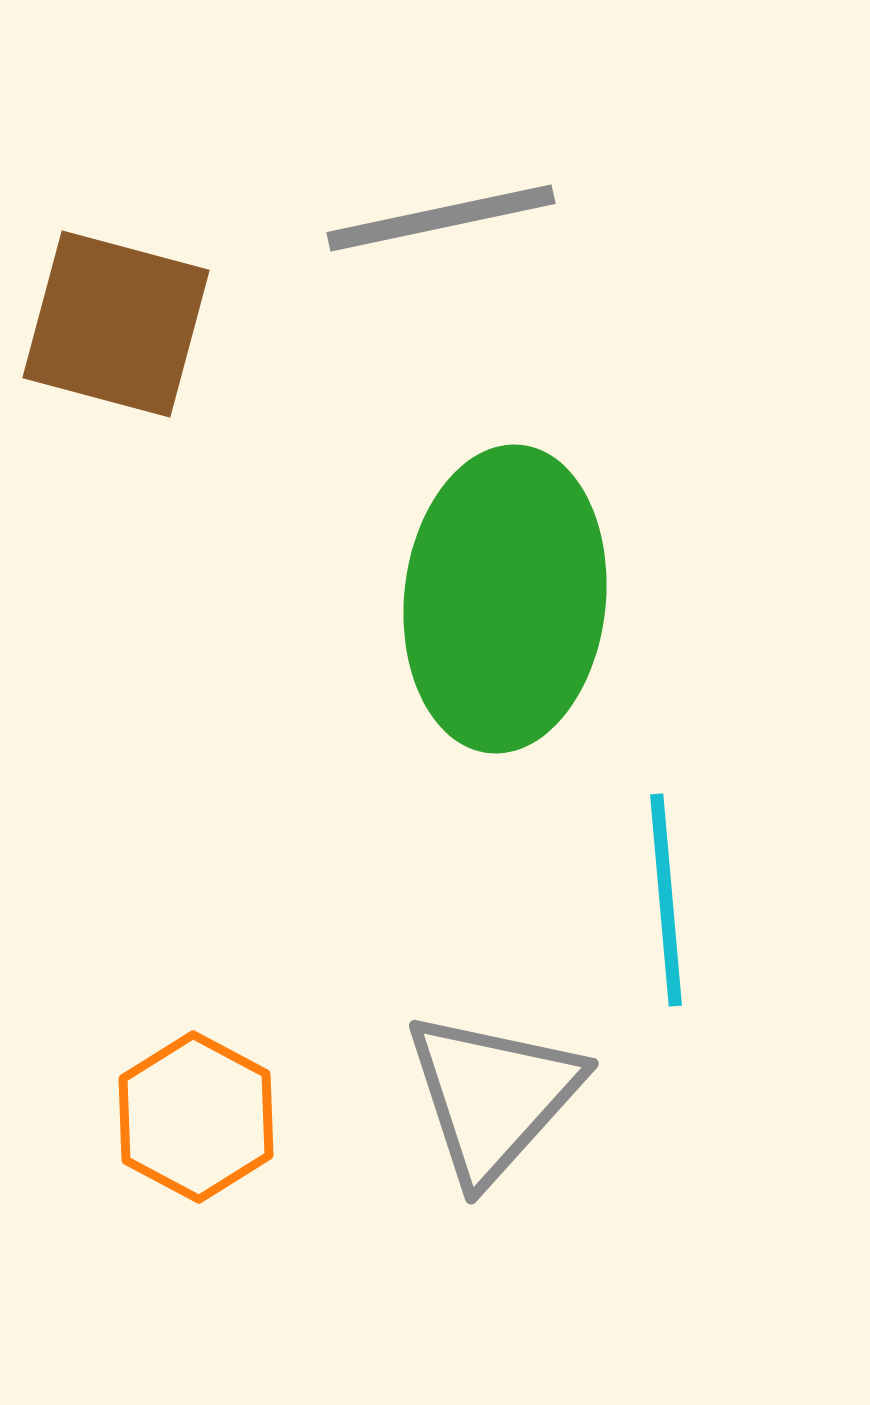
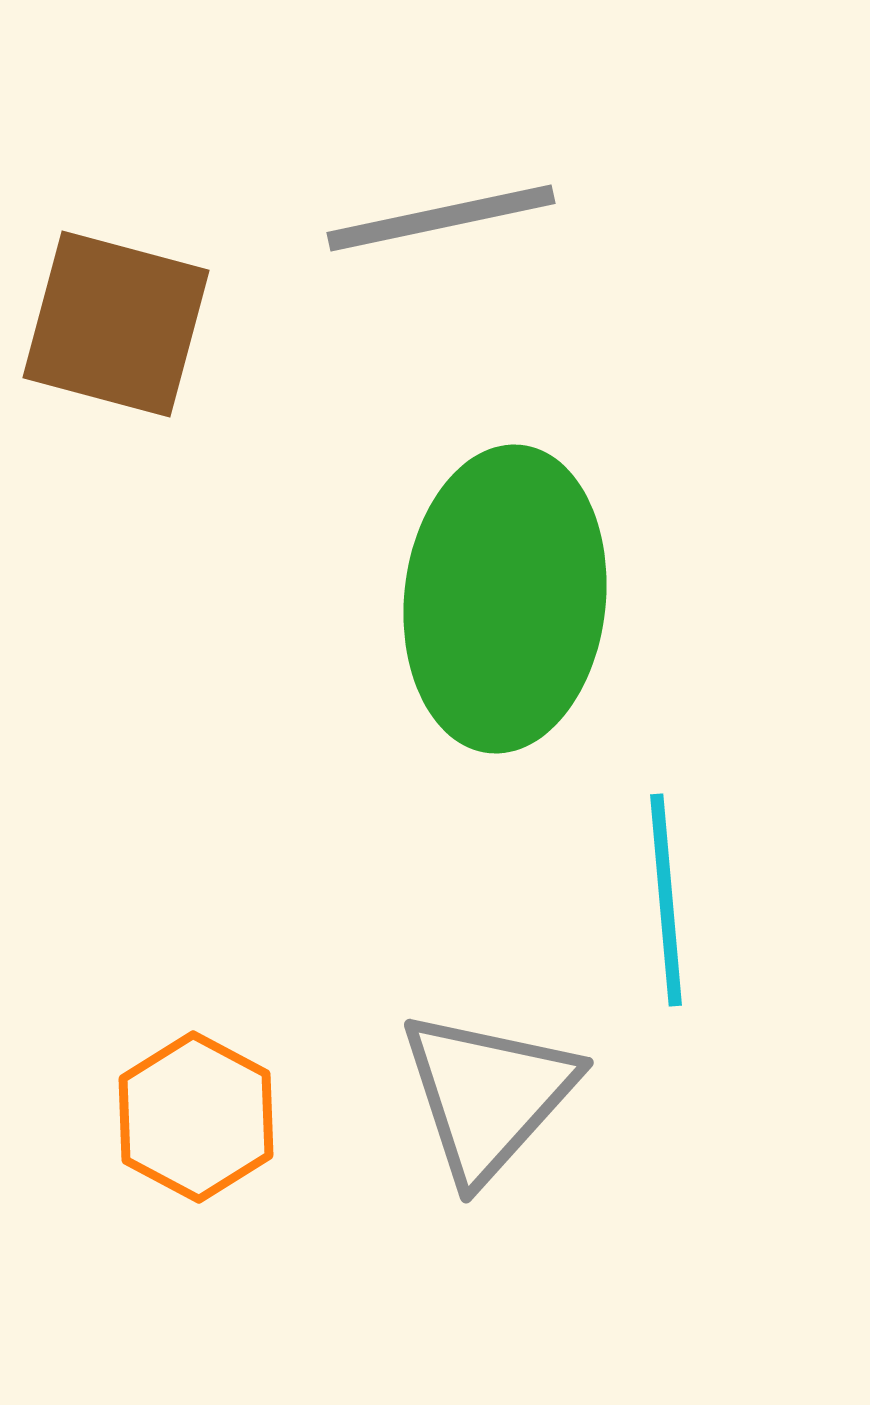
gray triangle: moved 5 px left, 1 px up
